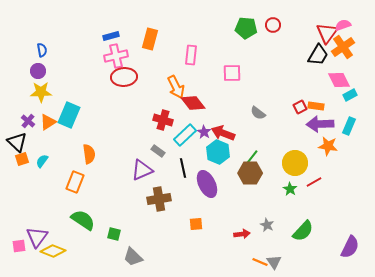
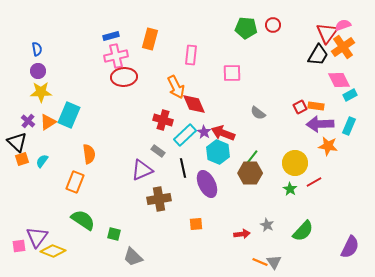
blue semicircle at (42, 50): moved 5 px left, 1 px up
red diamond at (193, 103): moved 1 px right, 1 px down; rotated 15 degrees clockwise
